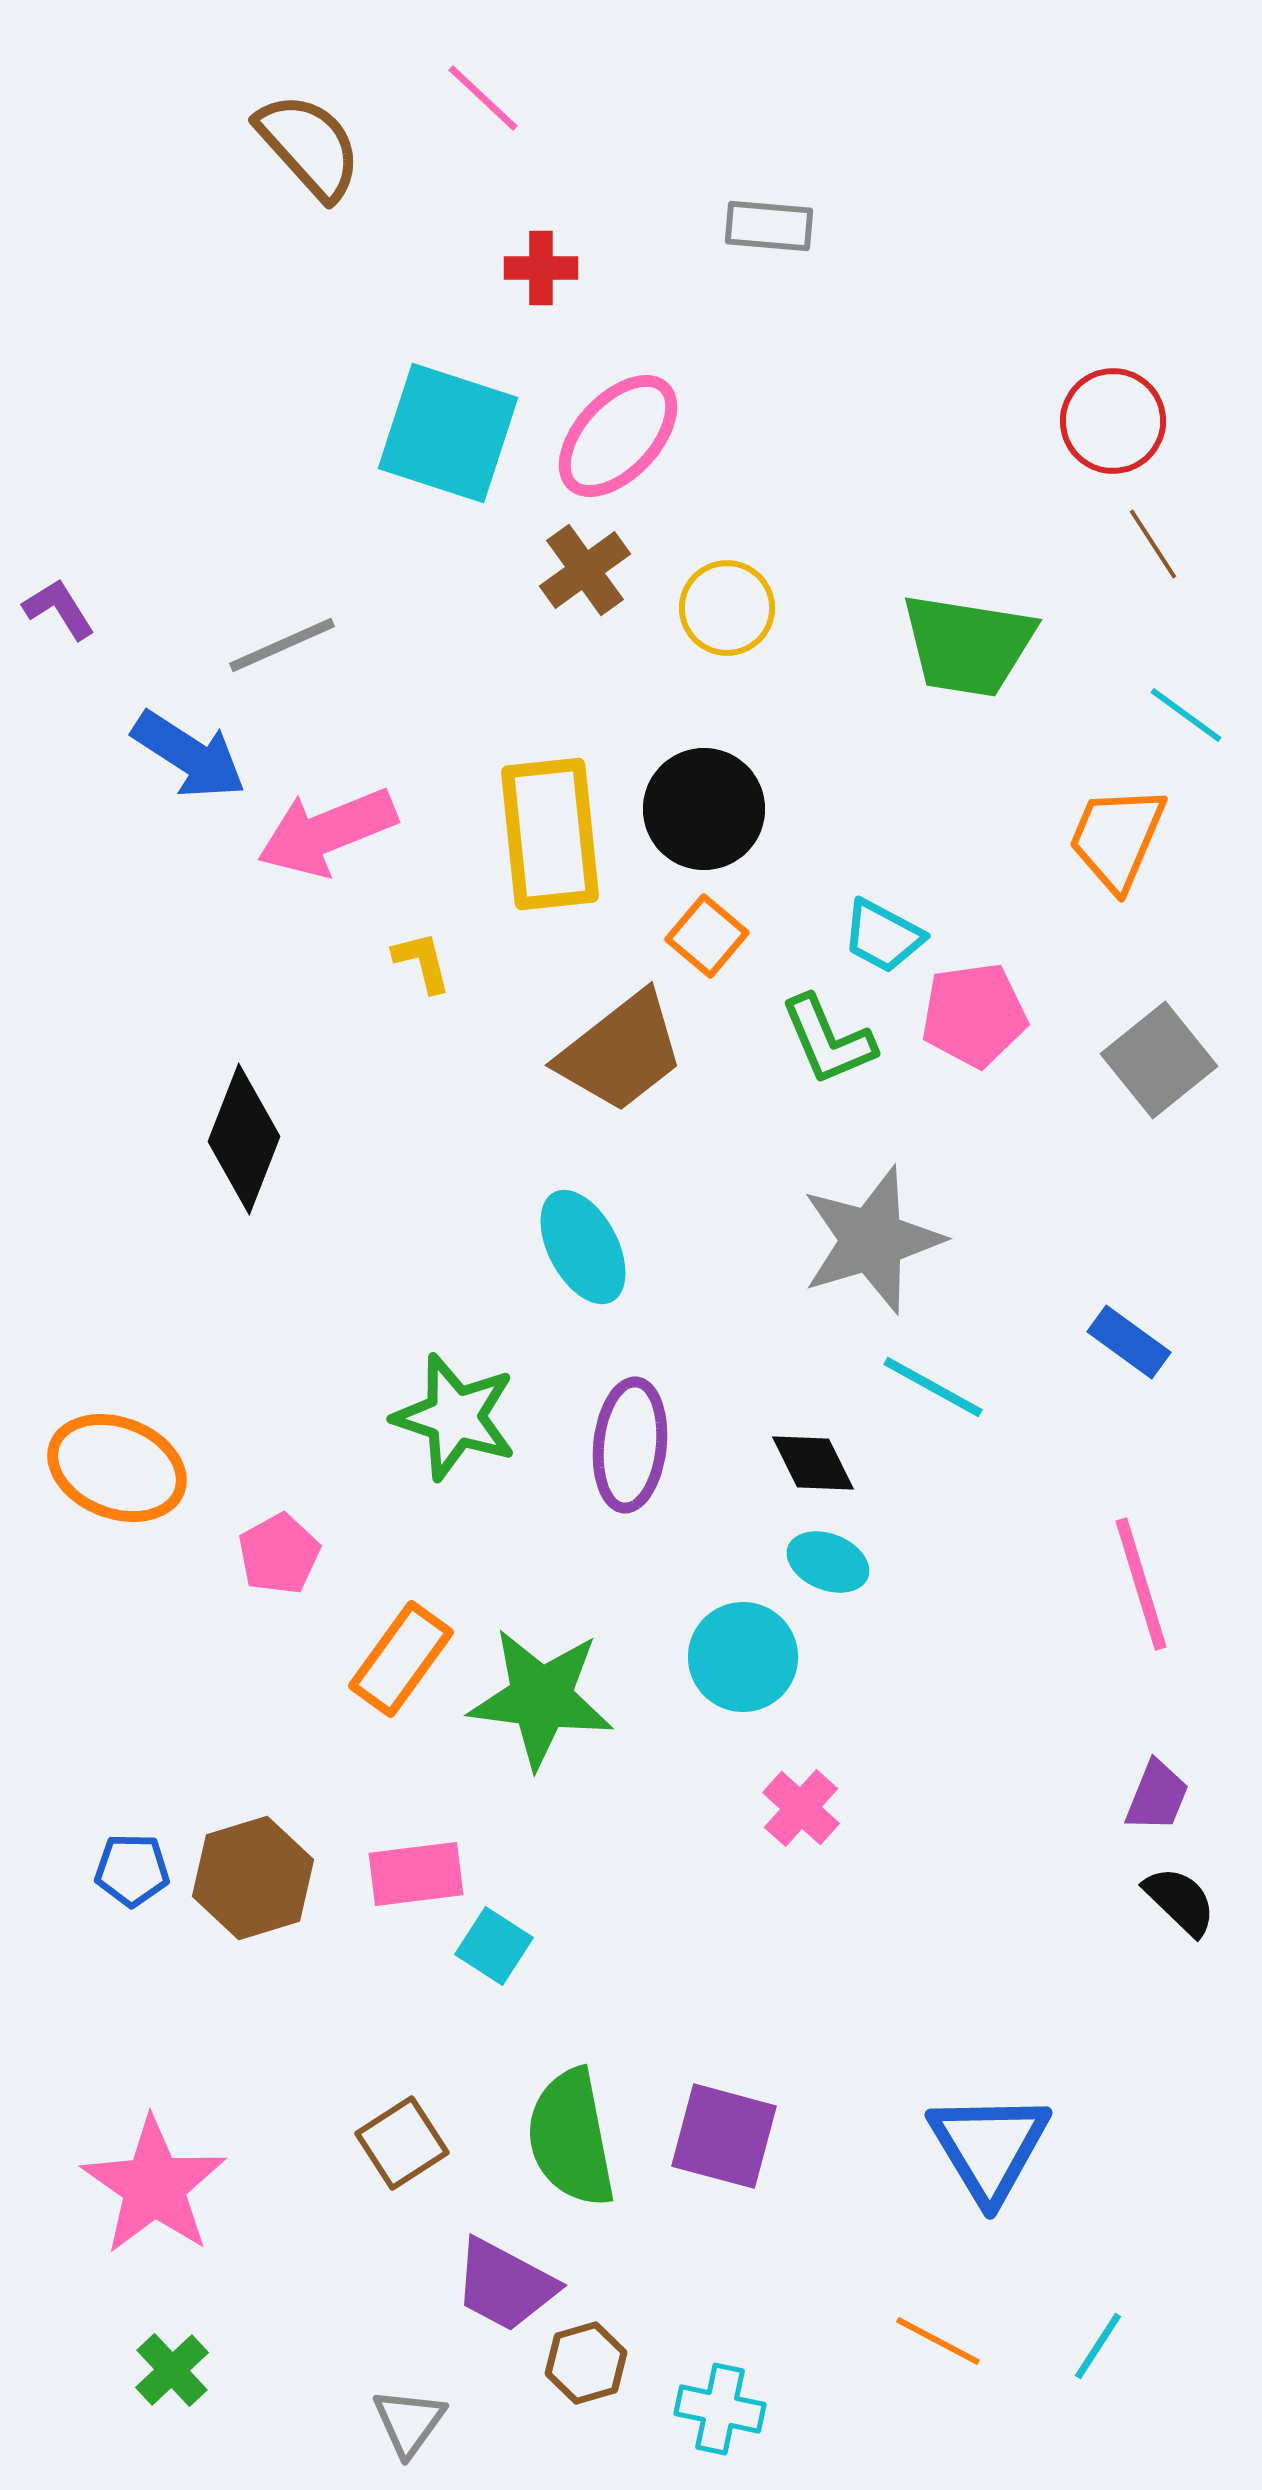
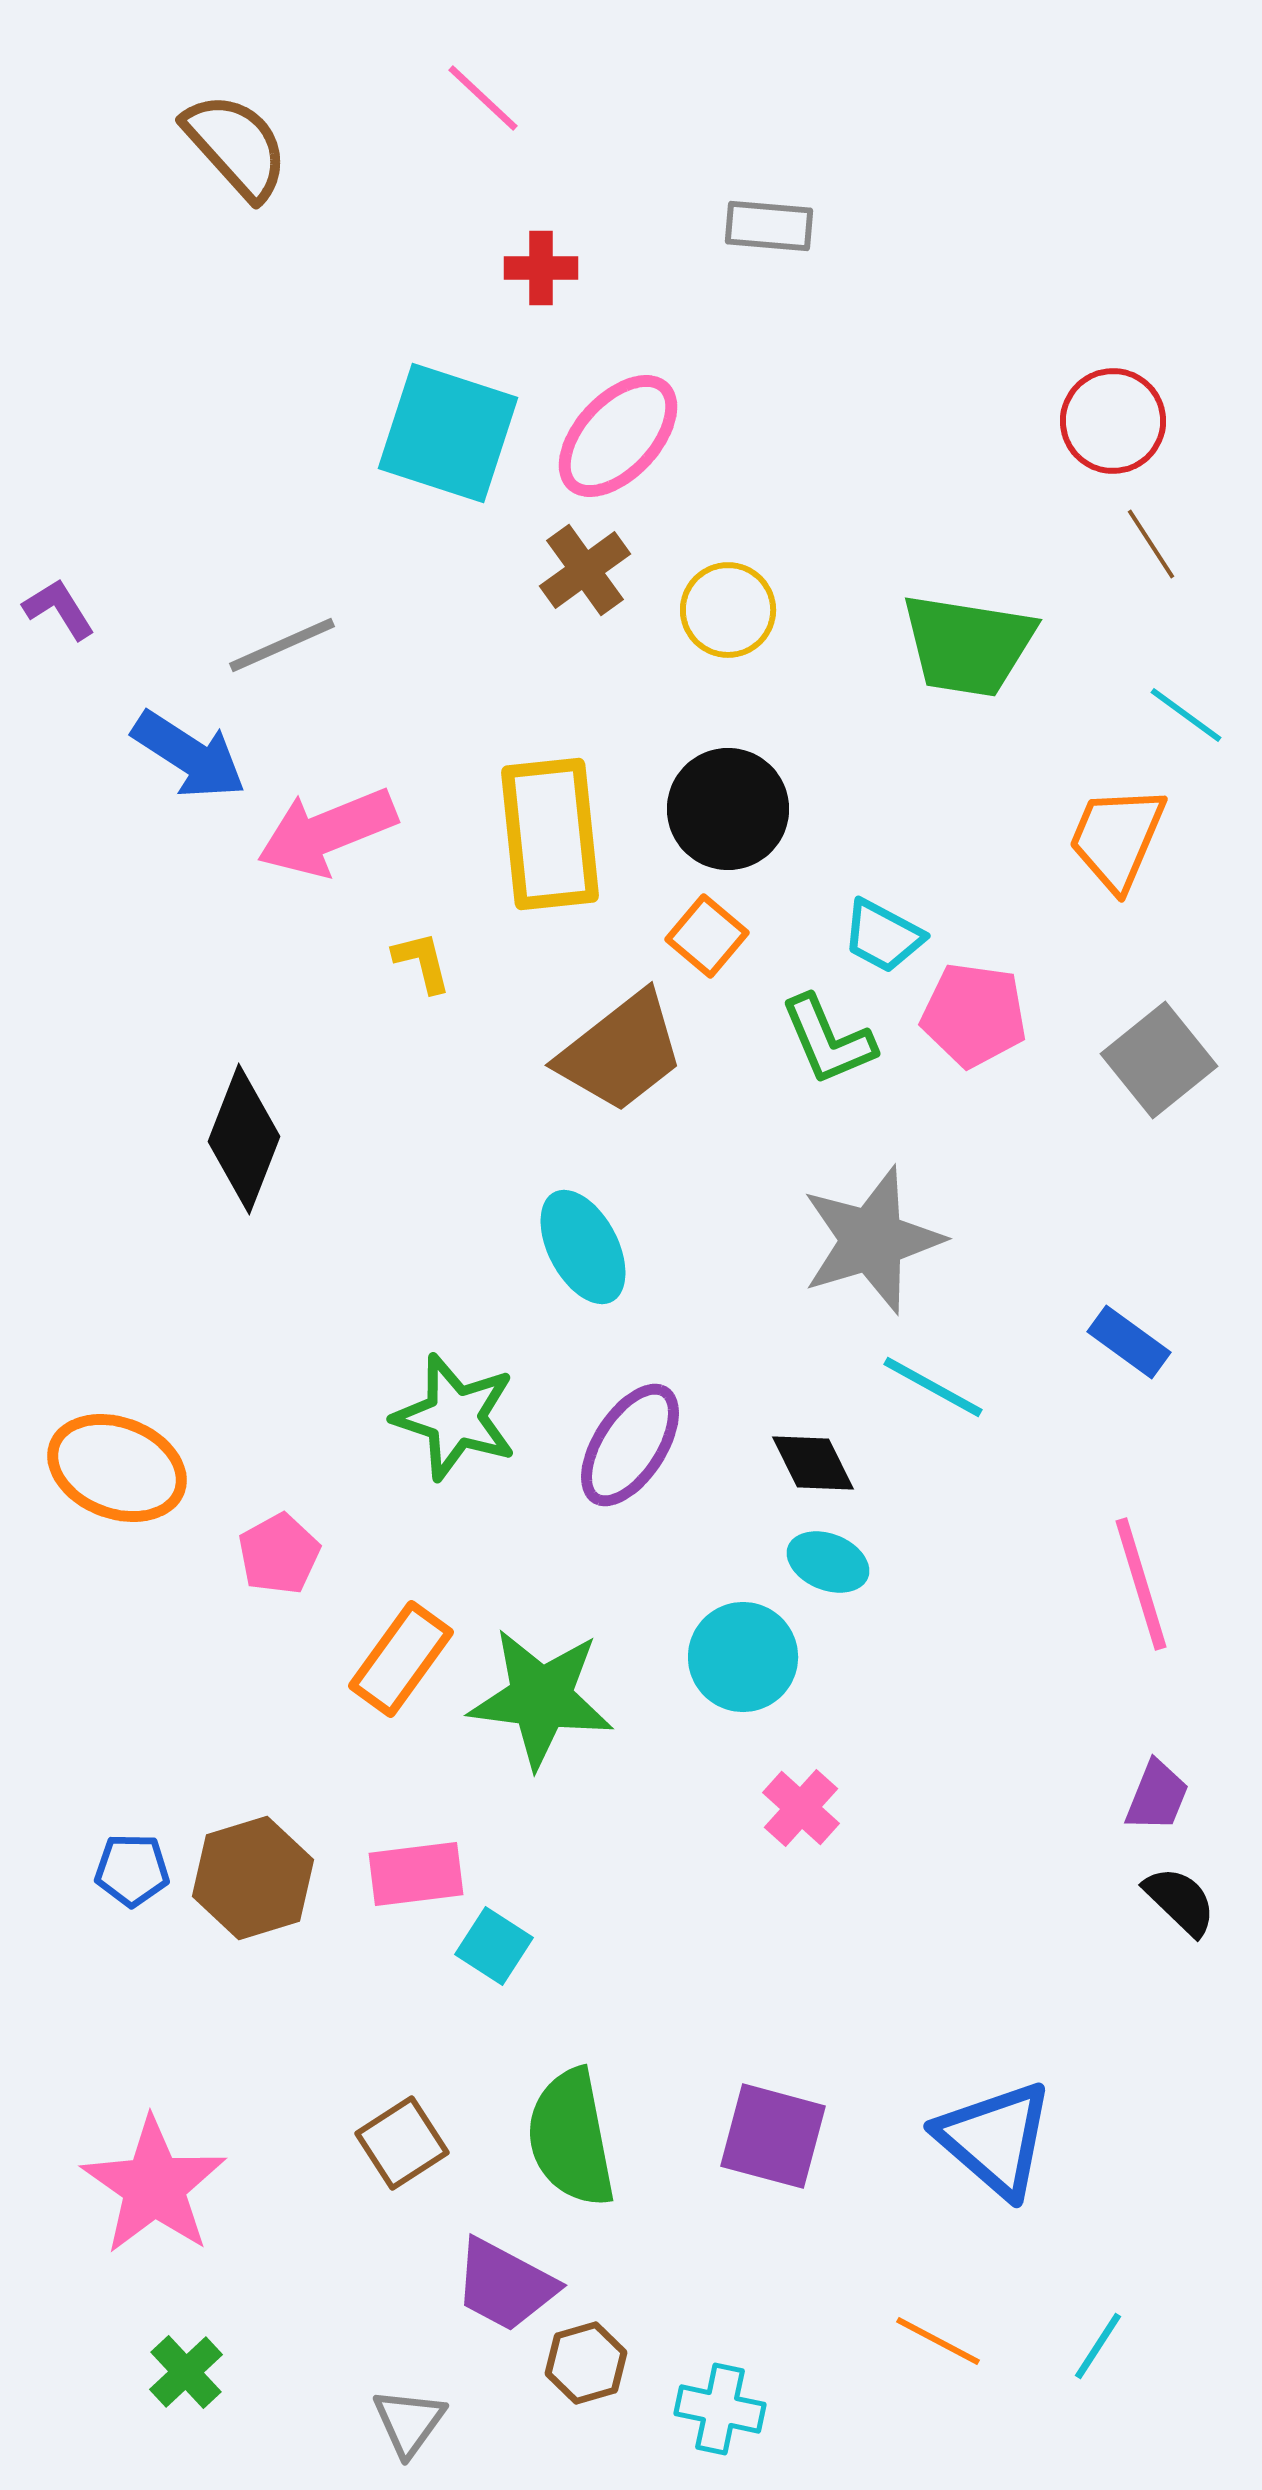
brown semicircle at (309, 146): moved 73 px left
brown line at (1153, 544): moved 2 px left
yellow circle at (727, 608): moved 1 px right, 2 px down
black circle at (704, 809): moved 24 px right
pink pentagon at (974, 1015): rotated 16 degrees clockwise
purple ellipse at (630, 1445): rotated 27 degrees clockwise
purple square at (724, 2136): moved 49 px right
blue triangle at (989, 2147): moved 6 px right, 8 px up; rotated 18 degrees counterclockwise
green cross at (172, 2370): moved 14 px right, 2 px down
